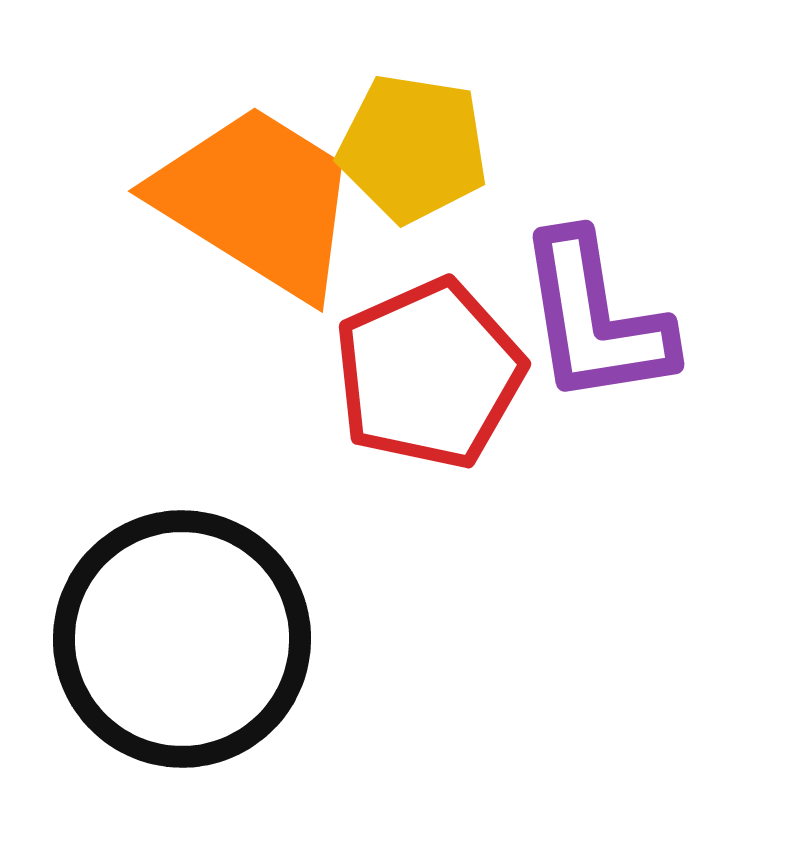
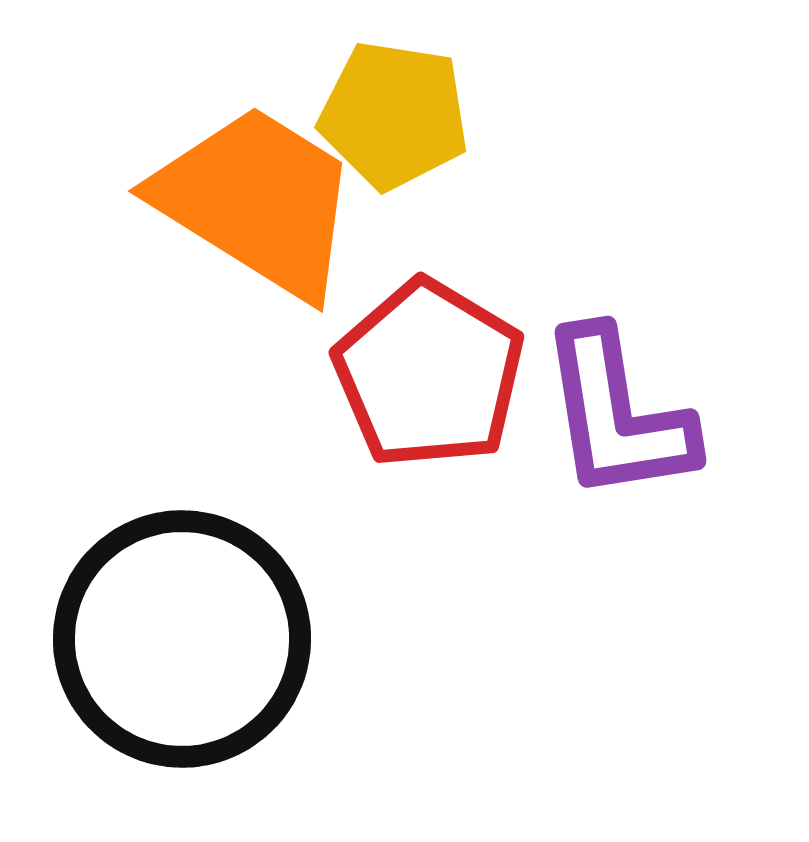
yellow pentagon: moved 19 px left, 33 px up
purple L-shape: moved 22 px right, 96 px down
red pentagon: rotated 17 degrees counterclockwise
